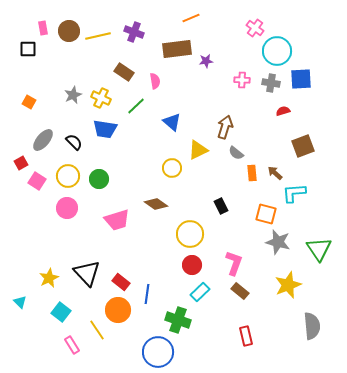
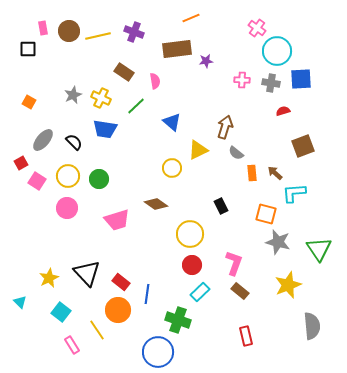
pink cross at (255, 28): moved 2 px right
